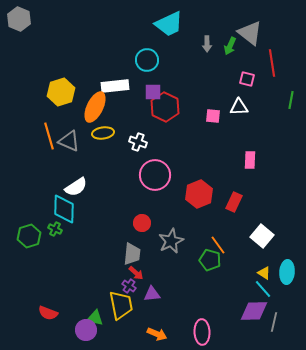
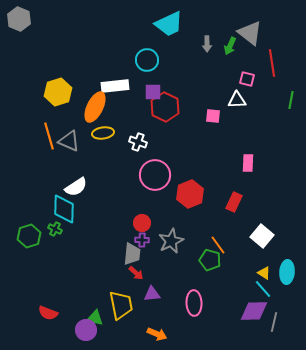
yellow hexagon at (61, 92): moved 3 px left
white triangle at (239, 107): moved 2 px left, 7 px up
pink rectangle at (250, 160): moved 2 px left, 3 px down
red hexagon at (199, 194): moved 9 px left
purple cross at (129, 286): moved 13 px right, 46 px up; rotated 32 degrees counterclockwise
pink ellipse at (202, 332): moved 8 px left, 29 px up
